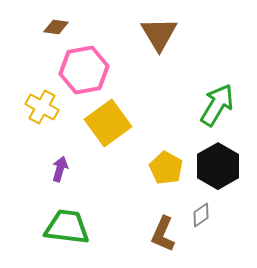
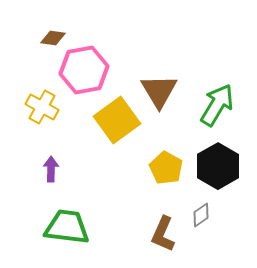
brown diamond: moved 3 px left, 11 px down
brown triangle: moved 57 px down
yellow square: moved 9 px right, 3 px up
purple arrow: moved 9 px left; rotated 15 degrees counterclockwise
